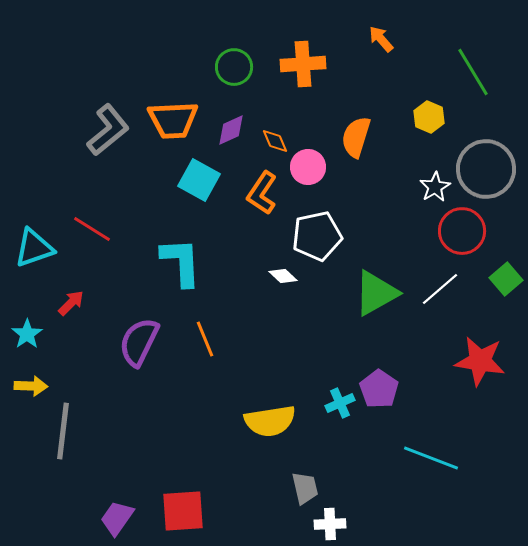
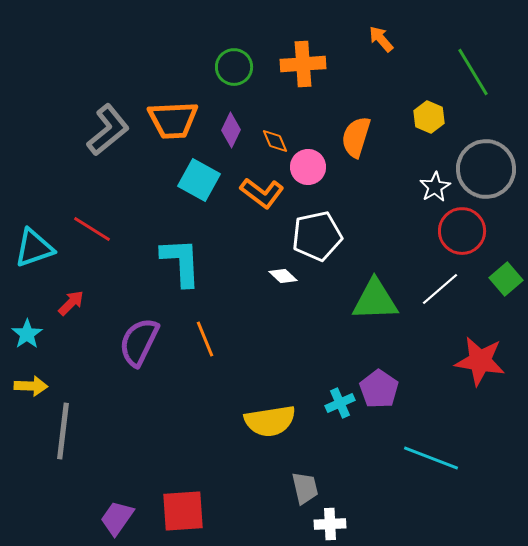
purple diamond: rotated 40 degrees counterclockwise
orange L-shape: rotated 87 degrees counterclockwise
green triangle: moved 1 px left, 7 px down; rotated 27 degrees clockwise
